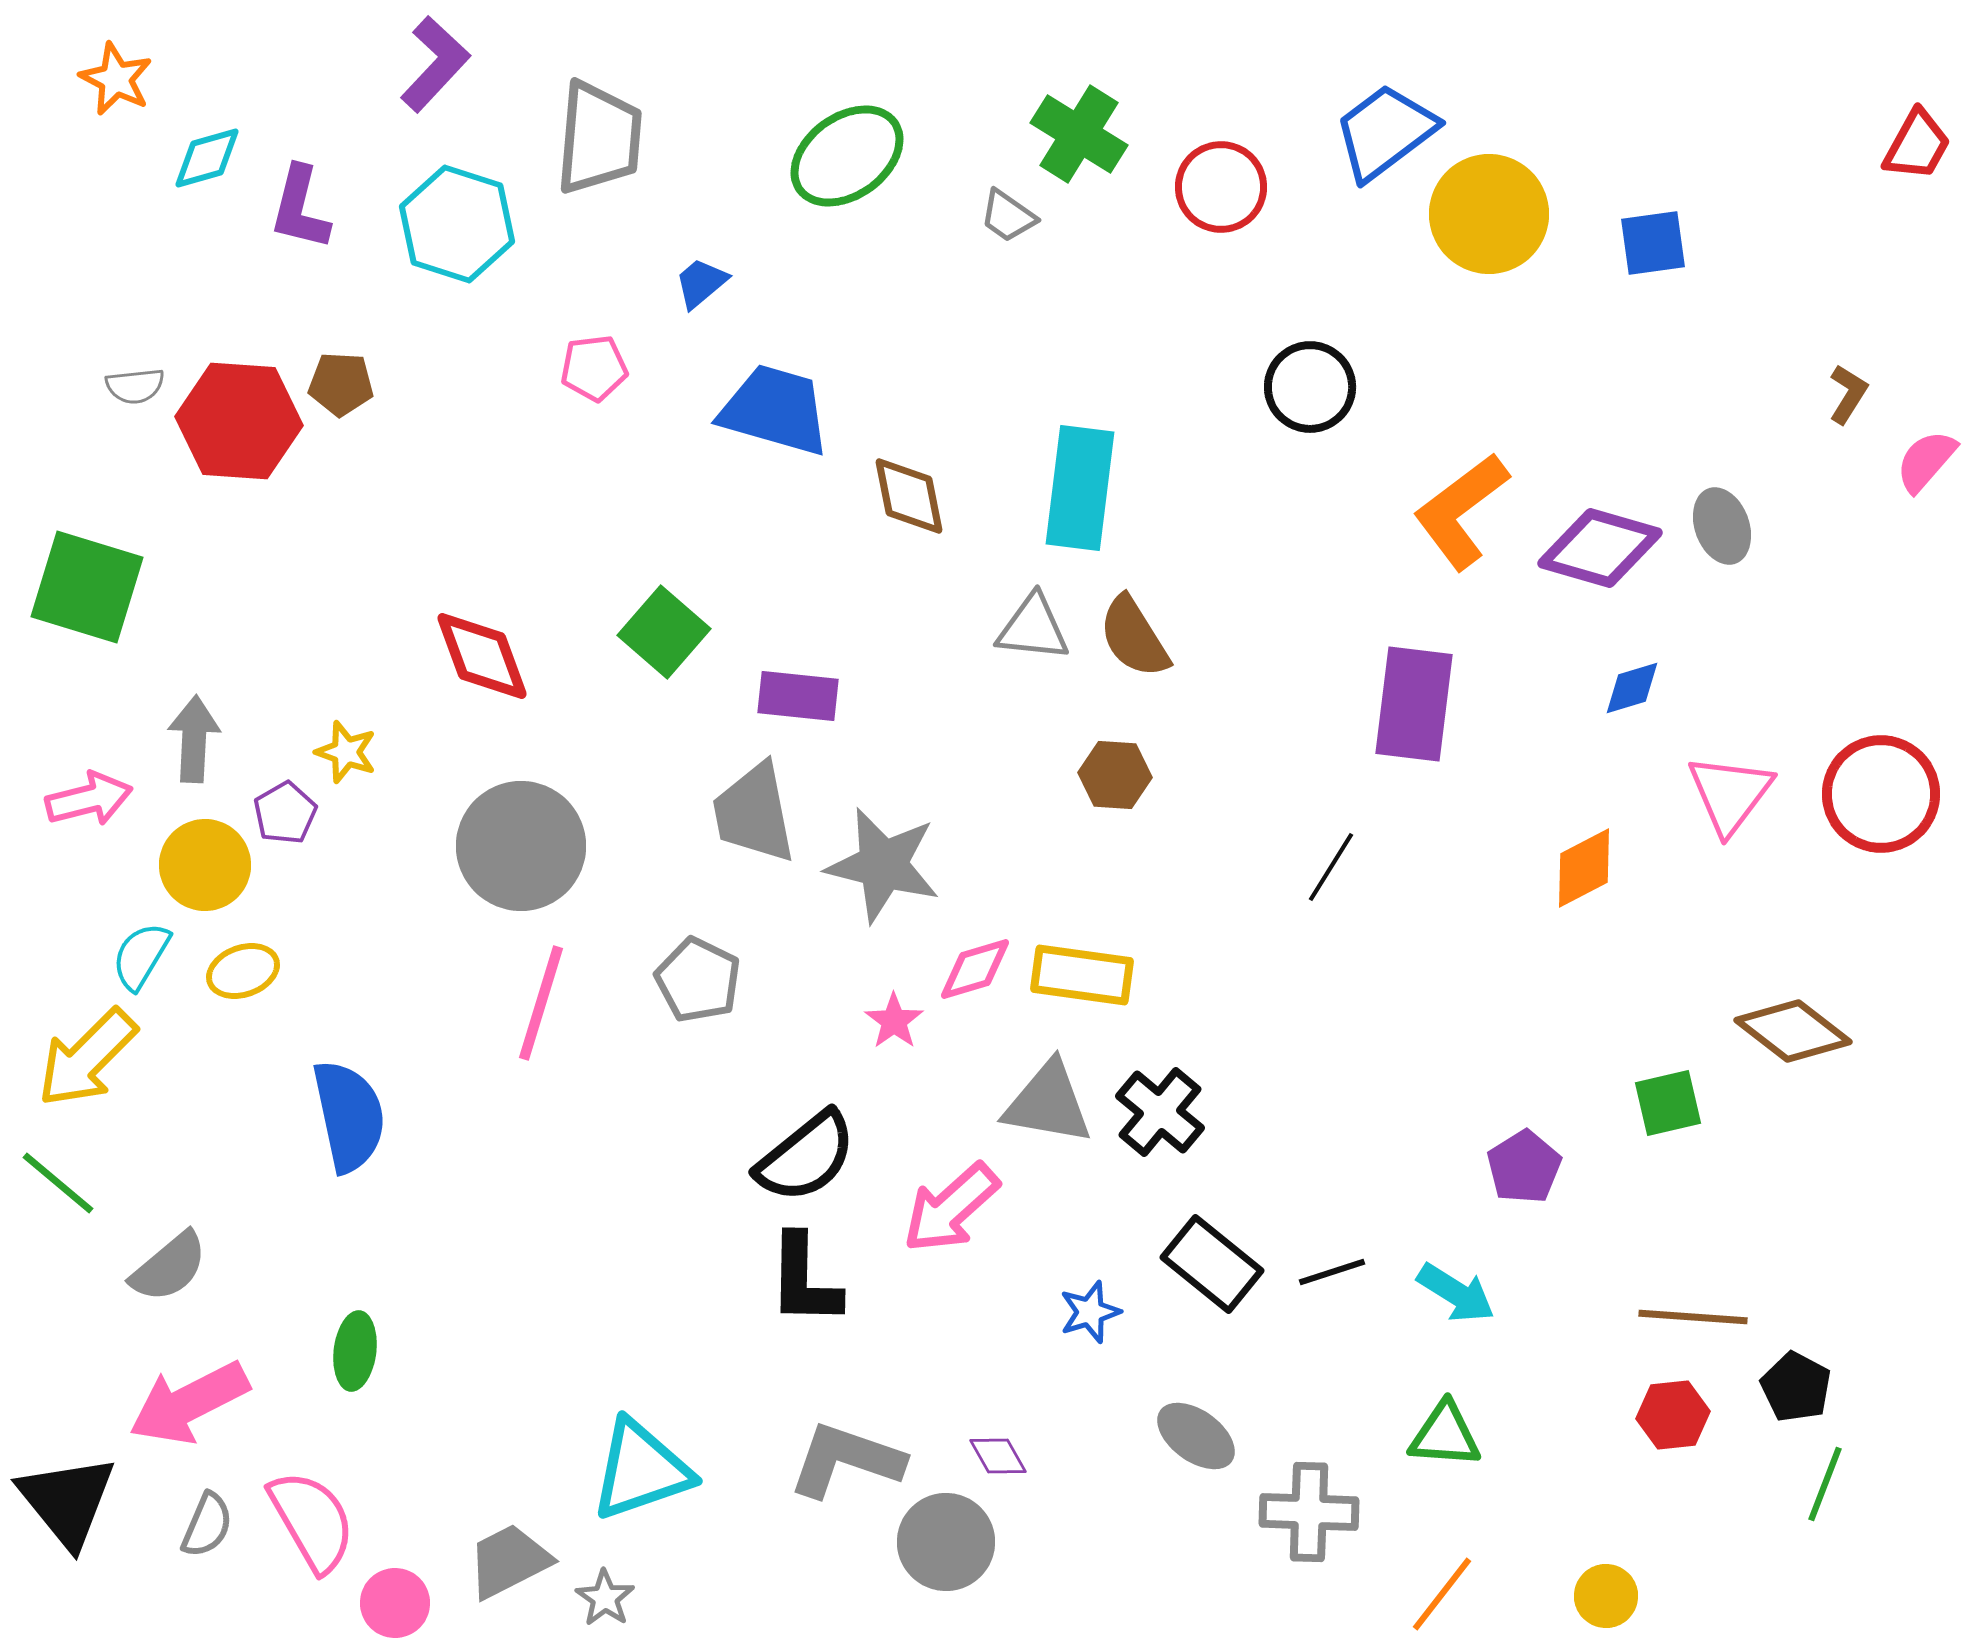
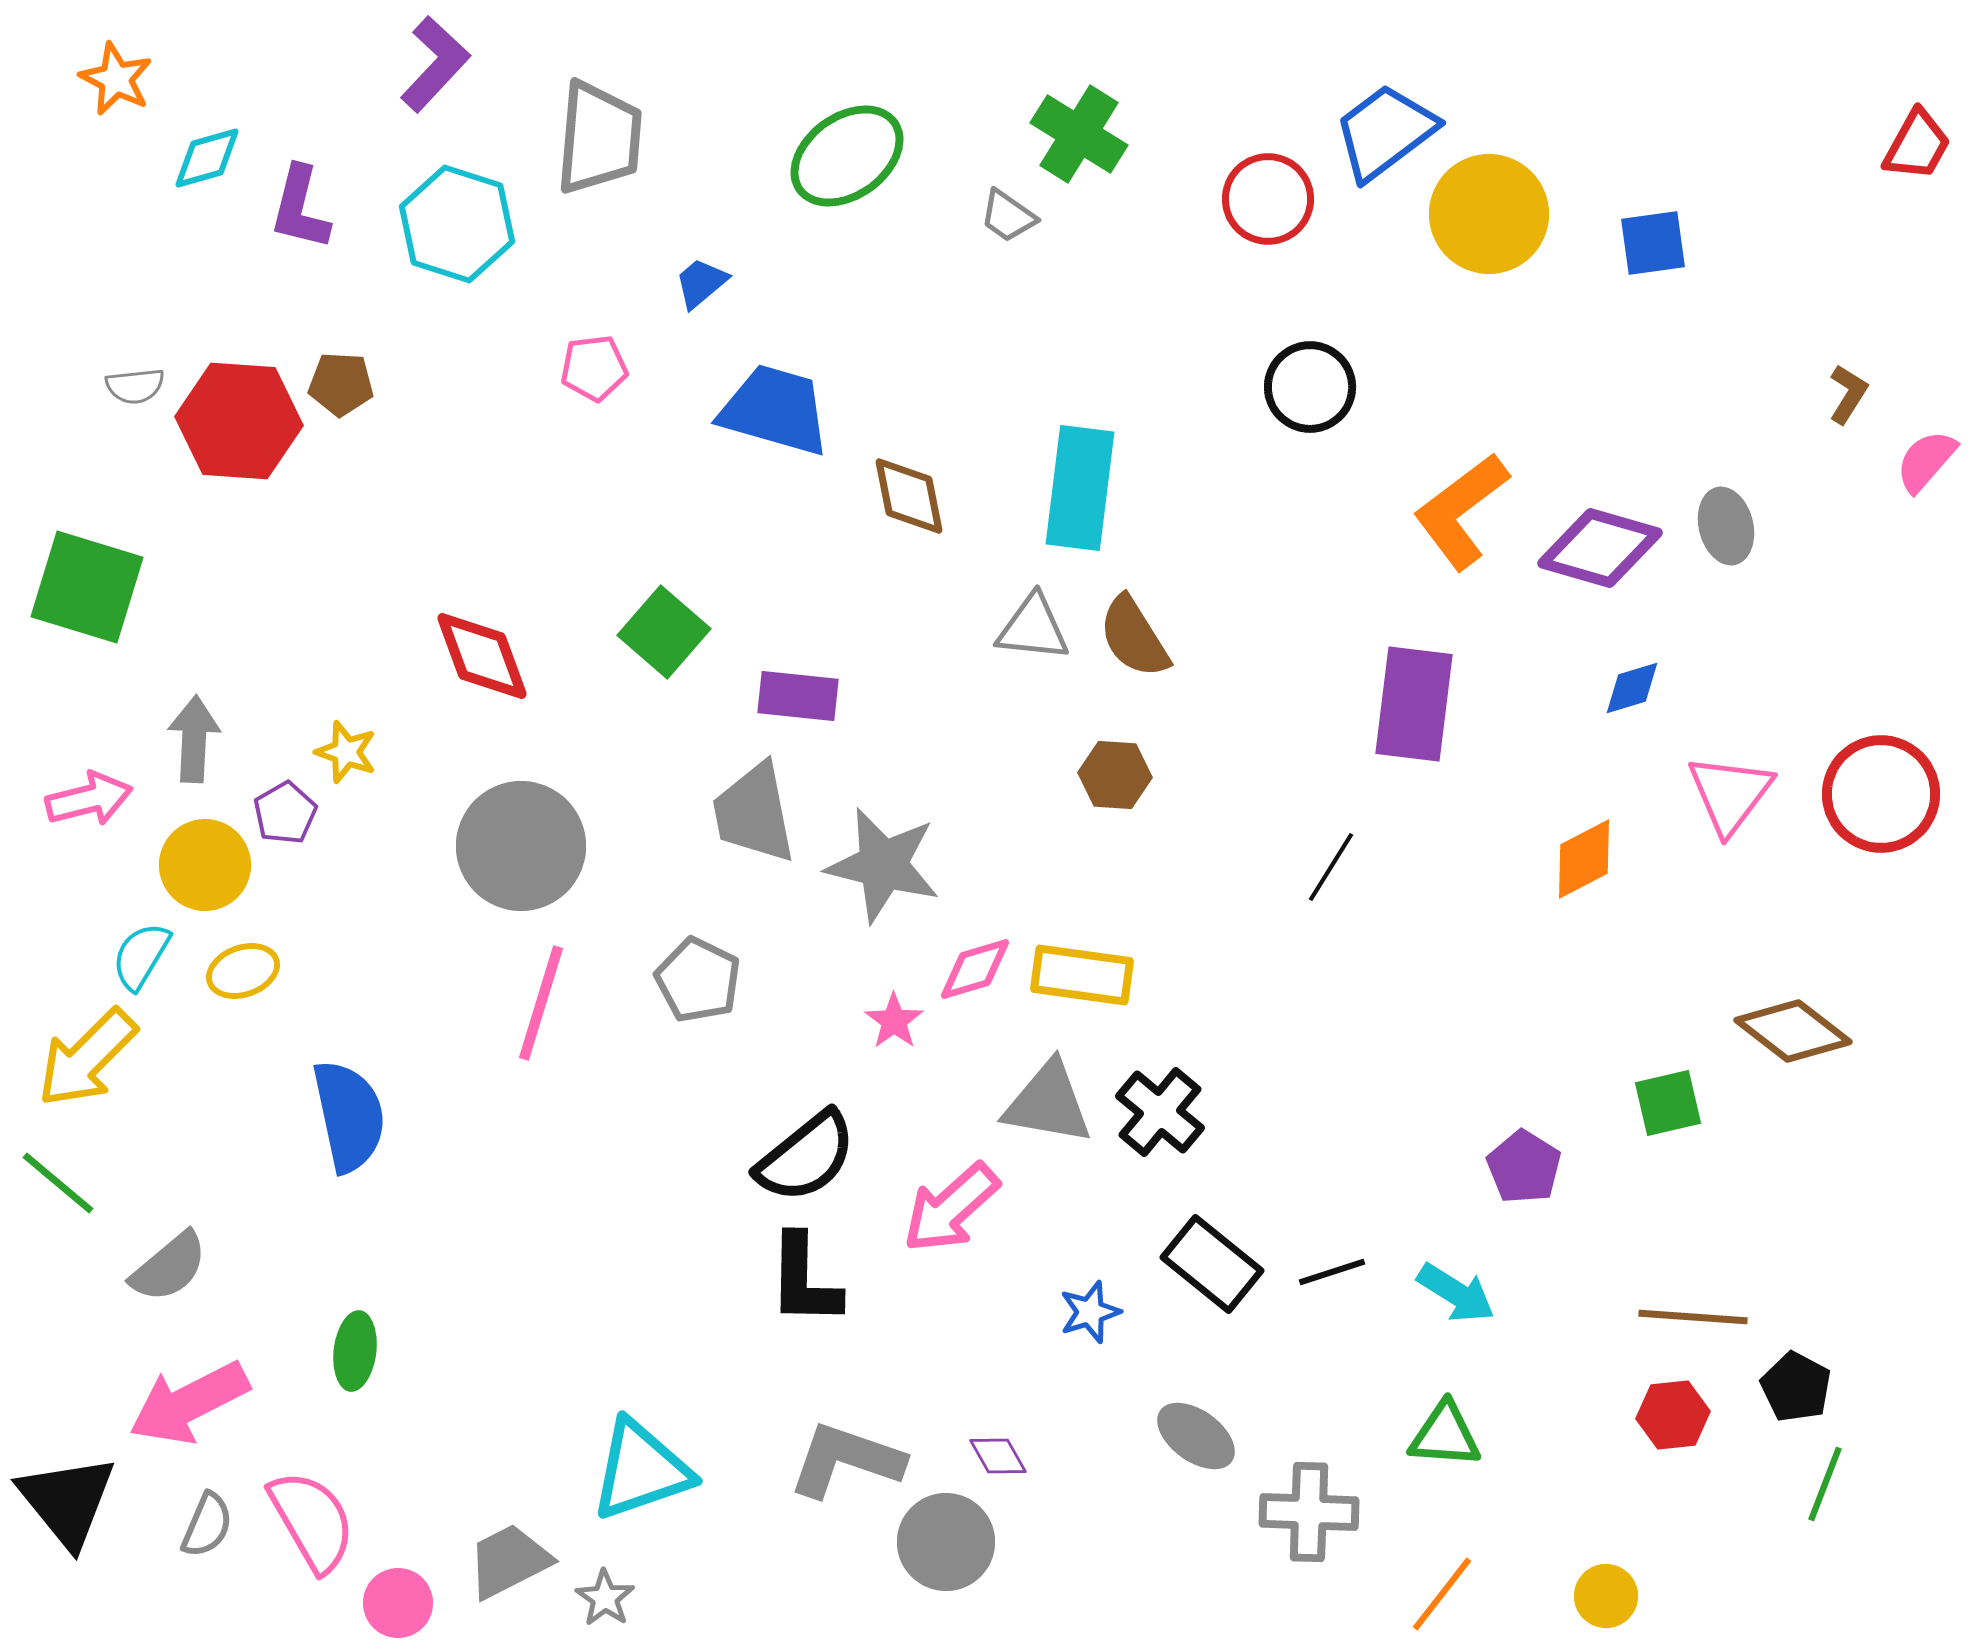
red circle at (1221, 187): moved 47 px right, 12 px down
gray ellipse at (1722, 526): moved 4 px right; rotated 6 degrees clockwise
orange diamond at (1584, 868): moved 9 px up
purple pentagon at (1524, 1167): rotated 8 degrees counterclockwise
pink circle at (395, 1603): moved 3 px right
